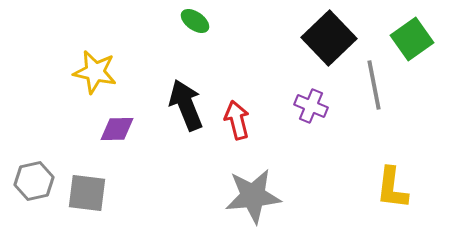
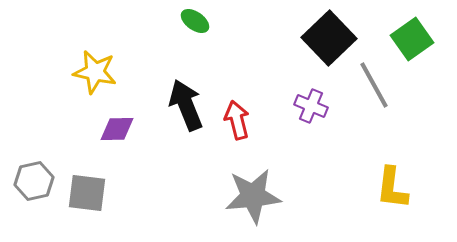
gray line: rotated 18 degrees counterclockwise
